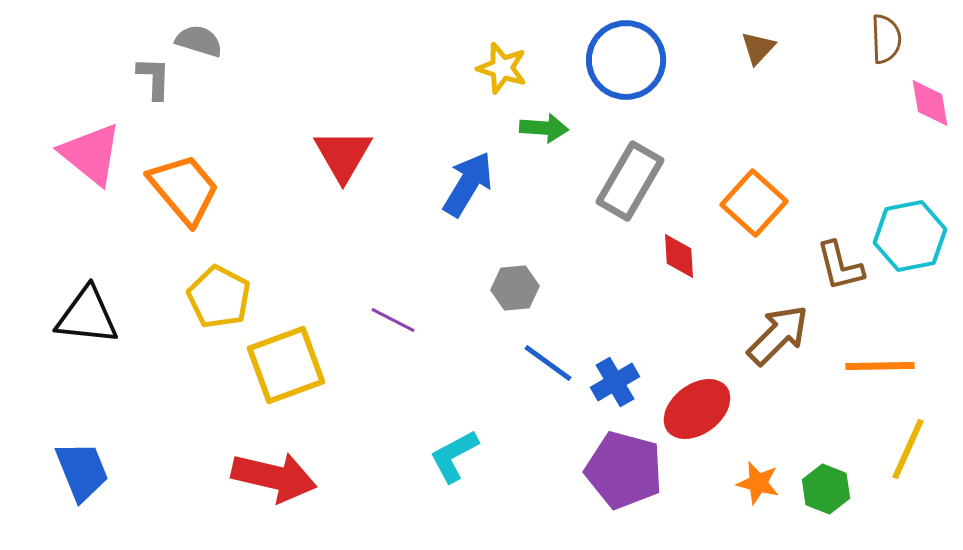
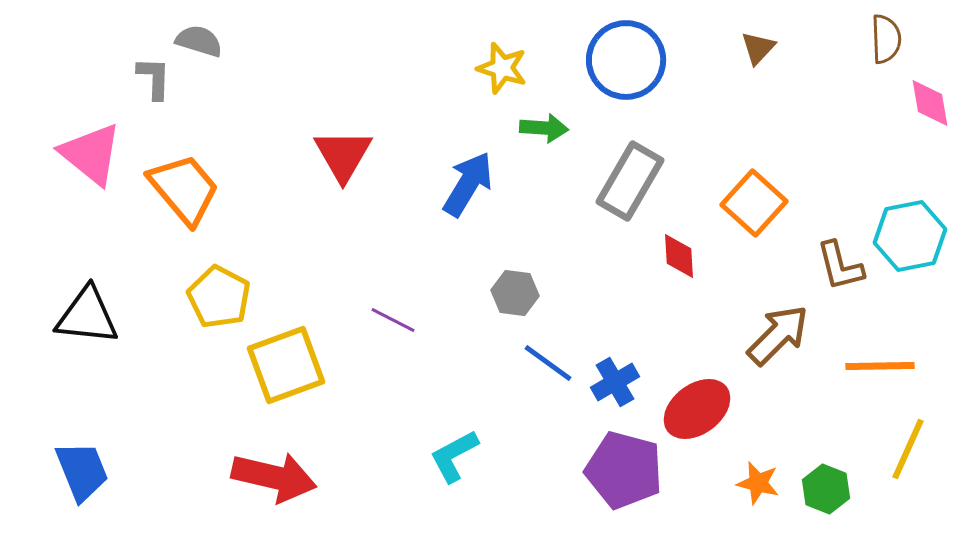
gray hexagon: moved 5 px down; rotated 12 degrees clockwise
